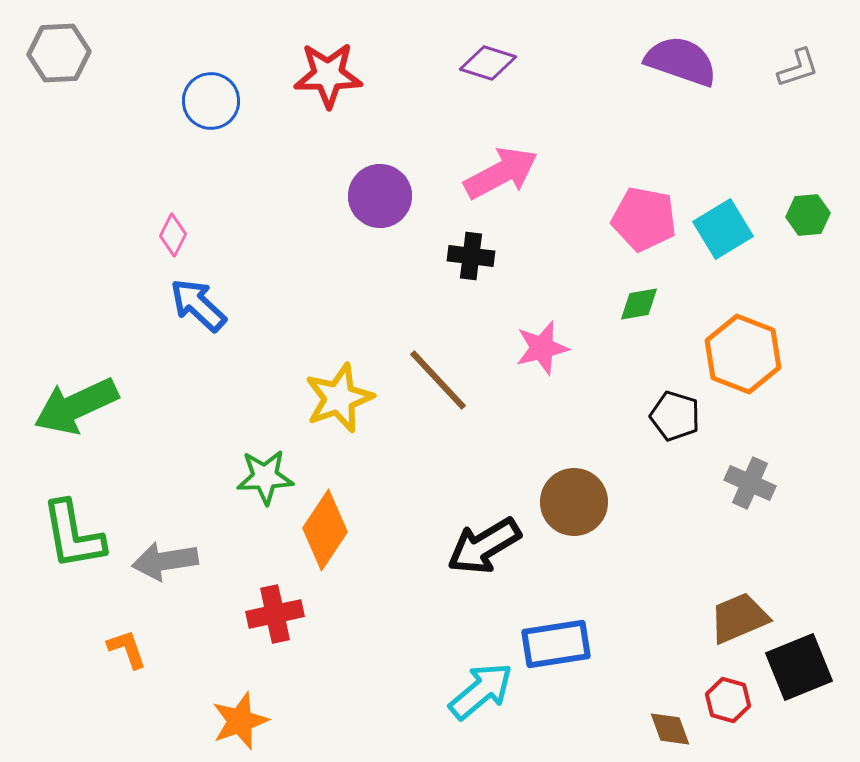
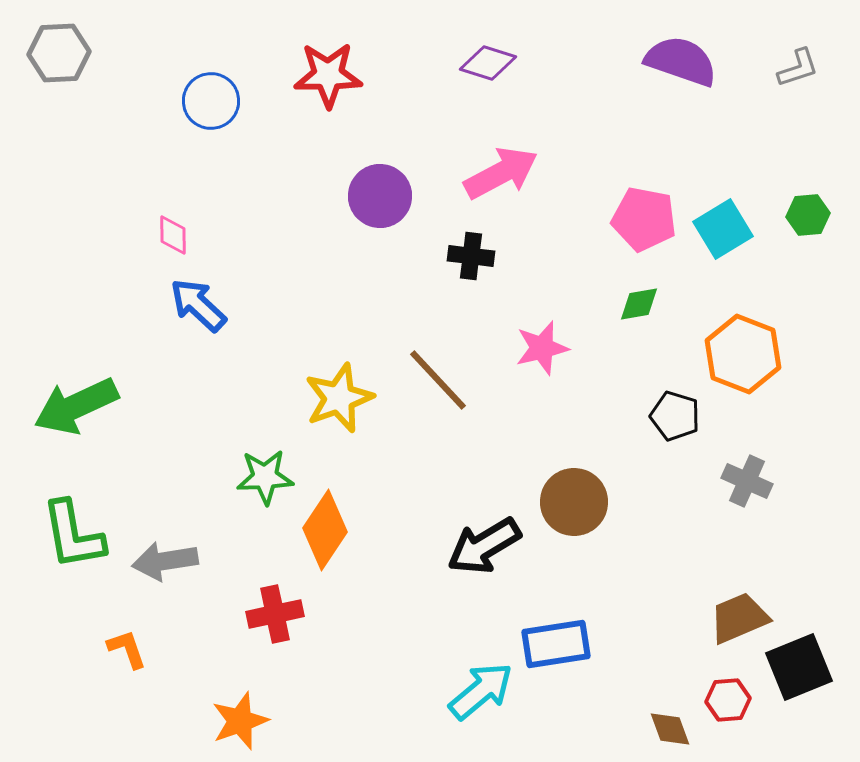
pink diamond: rotated 27 degrees counterclockwise
gray cross: moved 3 px left, 2 px up
red hexagon: rotated 21 degrees counterclockwise
